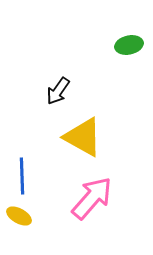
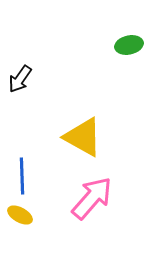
black arrow: moved 38 px left, 12 px up
yellow ellipse: moved 1 px right, 1 px up
